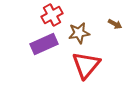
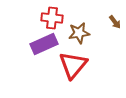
red cross: moved 3 px down; rotated 35 degrees clockwise
brown arrow: moved 2 px up; rotated 24 degrees clockwise
red triangle: moved 13 px left
